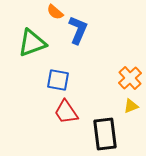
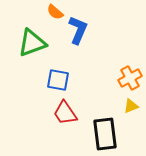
orange cross: rotated 15 degrees clockwise
red trapezoid: moved 1 px left, 1 px down
